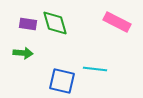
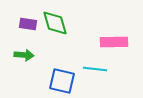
pink rectangle: moved 3 px left, 20 px down; rotated 28 degrees counterclockwise
green arrow: moved 1 px right, 2 px down
